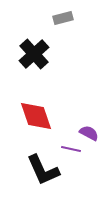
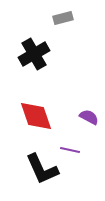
black cross: rotated 12 degrees clockwise
purple semicircle: moved 16 px up
purple line: moved 1 px left, 1 px down
black L-shape: moved 1 px left, 1 px up
